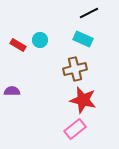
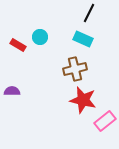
black line: rotated 36 degrees counterclockwise
cyan circle: moved 3 px up
pink rectangle: moved 30 px right, 8 px up
